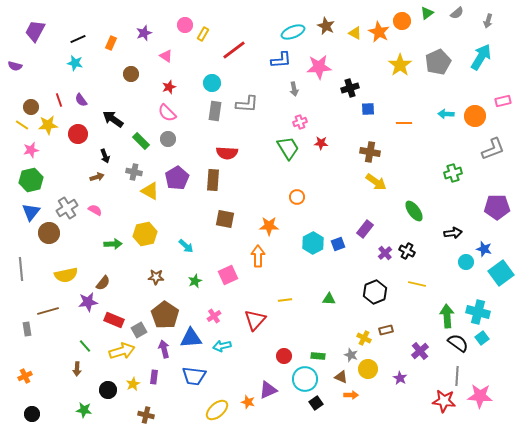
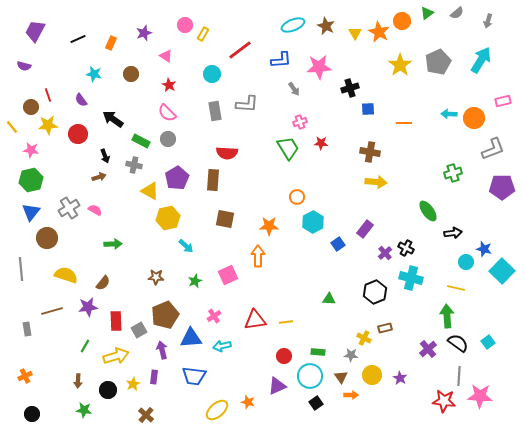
cyan ellipse at (293, 32): moved 7 px up
yellow triangle at (355, 33): rotated 32 degrees clockwise
red line at (234, 50): moved 6 px right
cyan arrow at (481, 57): moved 3 px down
cyan star at (75, 63): moved 19 px right, 11 px down
purple semicircle at (15, 66): moved 9 px right
cyan circle at (212, 83): moved 9 px up
red star at (169, 87): moved 2 px up; rotated 24 degrees counterclockwise
gray arrow at (294, 89): rotated 24 degrees counterclockwise
red line at (59, 100): moved 11 px left, 5 px up
gray rectangle at (215, 111): rotated 18 degrees counterclockwise
cyan arrow at (446, 114): moved 3 px right
orange circle at (475, 116): moved 1 px left, 2 px down
yellow line at (22, 125): moved 10 px left, 2 px down; rotated 16 degrees clockwise
green rectangle at (141, 141): rotated 18 degrees counterclockwise
pink star at (31, 150): rotated 21 degrees clockwise
gray cross at (134, 172): moved 7 px up
brown arrow at (97, 177): moved 2 px right
yellow arrow at (376, 182): rotated 30 degrees counterclockwise
purple pentagon at (497, 207): moved 5 px right, 20 px up
gray cross at (67, 208): moved 2 px right
green ellipse at (414, 211): moved 14 px right
brown circle at (49, 233): moved 2 px left, 5 px down
yellow hexagon at (145, 234): moved 23 px right, 16 px up
cyan hexagon at (313, 243): moved 21 px up
blue square at (338, 244): rotated 16 degrees counterclockwise
black cross at (407, 251): moved 1 px left, 3 px up
cyan square at (501, 273): moved 1 px right, 2 px up; rotated 10 degrees counterclockwise
yellow semicircle at (66, 275): rotated 150 degrees counterclockwise
yellow line at (417, 284): moved 39 px right, 4 px down
yellow line at (285, 300): moved 1 px right, 22 px down
purple star at (88, 302): moved 5 px down
brown line at (48, 311): moved 4 px right
cyan cross at (478, 312): moved 67 px left, 34 px up
brown pentagon at (165, 315): rotated 16 degrees clockwise
red rectangle at (114, 320): moved 2 px right, 1 px down; rotated 66 degrees clockwise
red triangle at (255, 320): rotated 40 degrees clockwise
brown rectangle at (386, 330): moved 1 px left, 2 px up
cyan square at (482, 338): moved 6 px right, 4 px down
green line at (85, 346): rotated 72 degrees clockwise
purple arrow at (164, 349): moved 2 px left, 1 px down
yellow arrow at (122, 351): moved 6 px left, 5 px down
purple cross at (420, 351): moved 8 px right, 2 px up
gray star at (351, 355): rotated 16 degrees counterclockwise
green rectangle at (318, 356): moved 4 px up
brown arrow at (77, 369): moved 1 px right, 12 px down
yellow circle at (368, 369): moved 4 px right, 6 px down
gray line at (457, 376): moved 2 px right
brown triangle at (341, 377): rotated 32 degrees clockwise
cyan circle at (305, 379): moved 5 px right, 3 px up
purple triangle at (268, 390): moved 9 px right, 4 px up
brown cross at (146, 415): rotated 28 degrees clockwise
